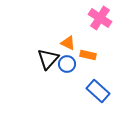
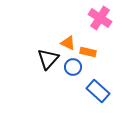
orange rectangle: moved 3 px up
blue circle: moved 6 px right, 3 px down
